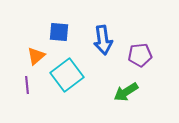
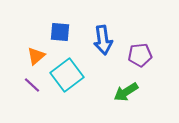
blue square: moved 1 px right
purple line: moved 5 px right; rotated 42 degrees counterclockwise
